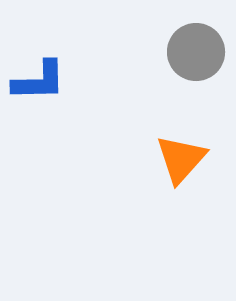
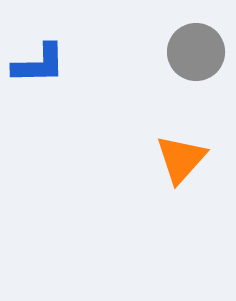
blue L-shape: moved 17 px up
